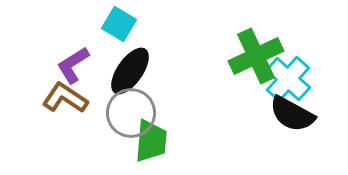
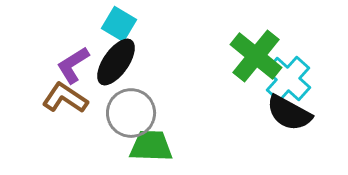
green cross: rotated 26 degrees counterclockwise
black ellipse: moved 14 px left, 9 px up
black semicircle: moved 3 px left, 1 px up
green trapezoid: moved 5 px down; rotated 93 degrees counterclockwise
